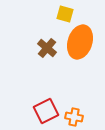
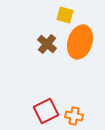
yellow square: moved 1 px down
brown cross: moved 4 px up
orange cross: moved 1 px up
